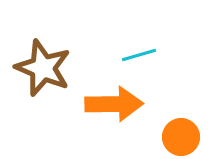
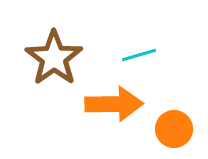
brown star: moved 11 px right, 10 px up; rotated 14 degrees clockwise
orange circle: moved 7 px left, 8 px up
